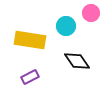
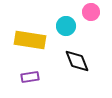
pink circle: moved 1 px up
black diamond: rotated 12 degrees clockwise
purple rectangle: rotated 18 degrees clockwise
